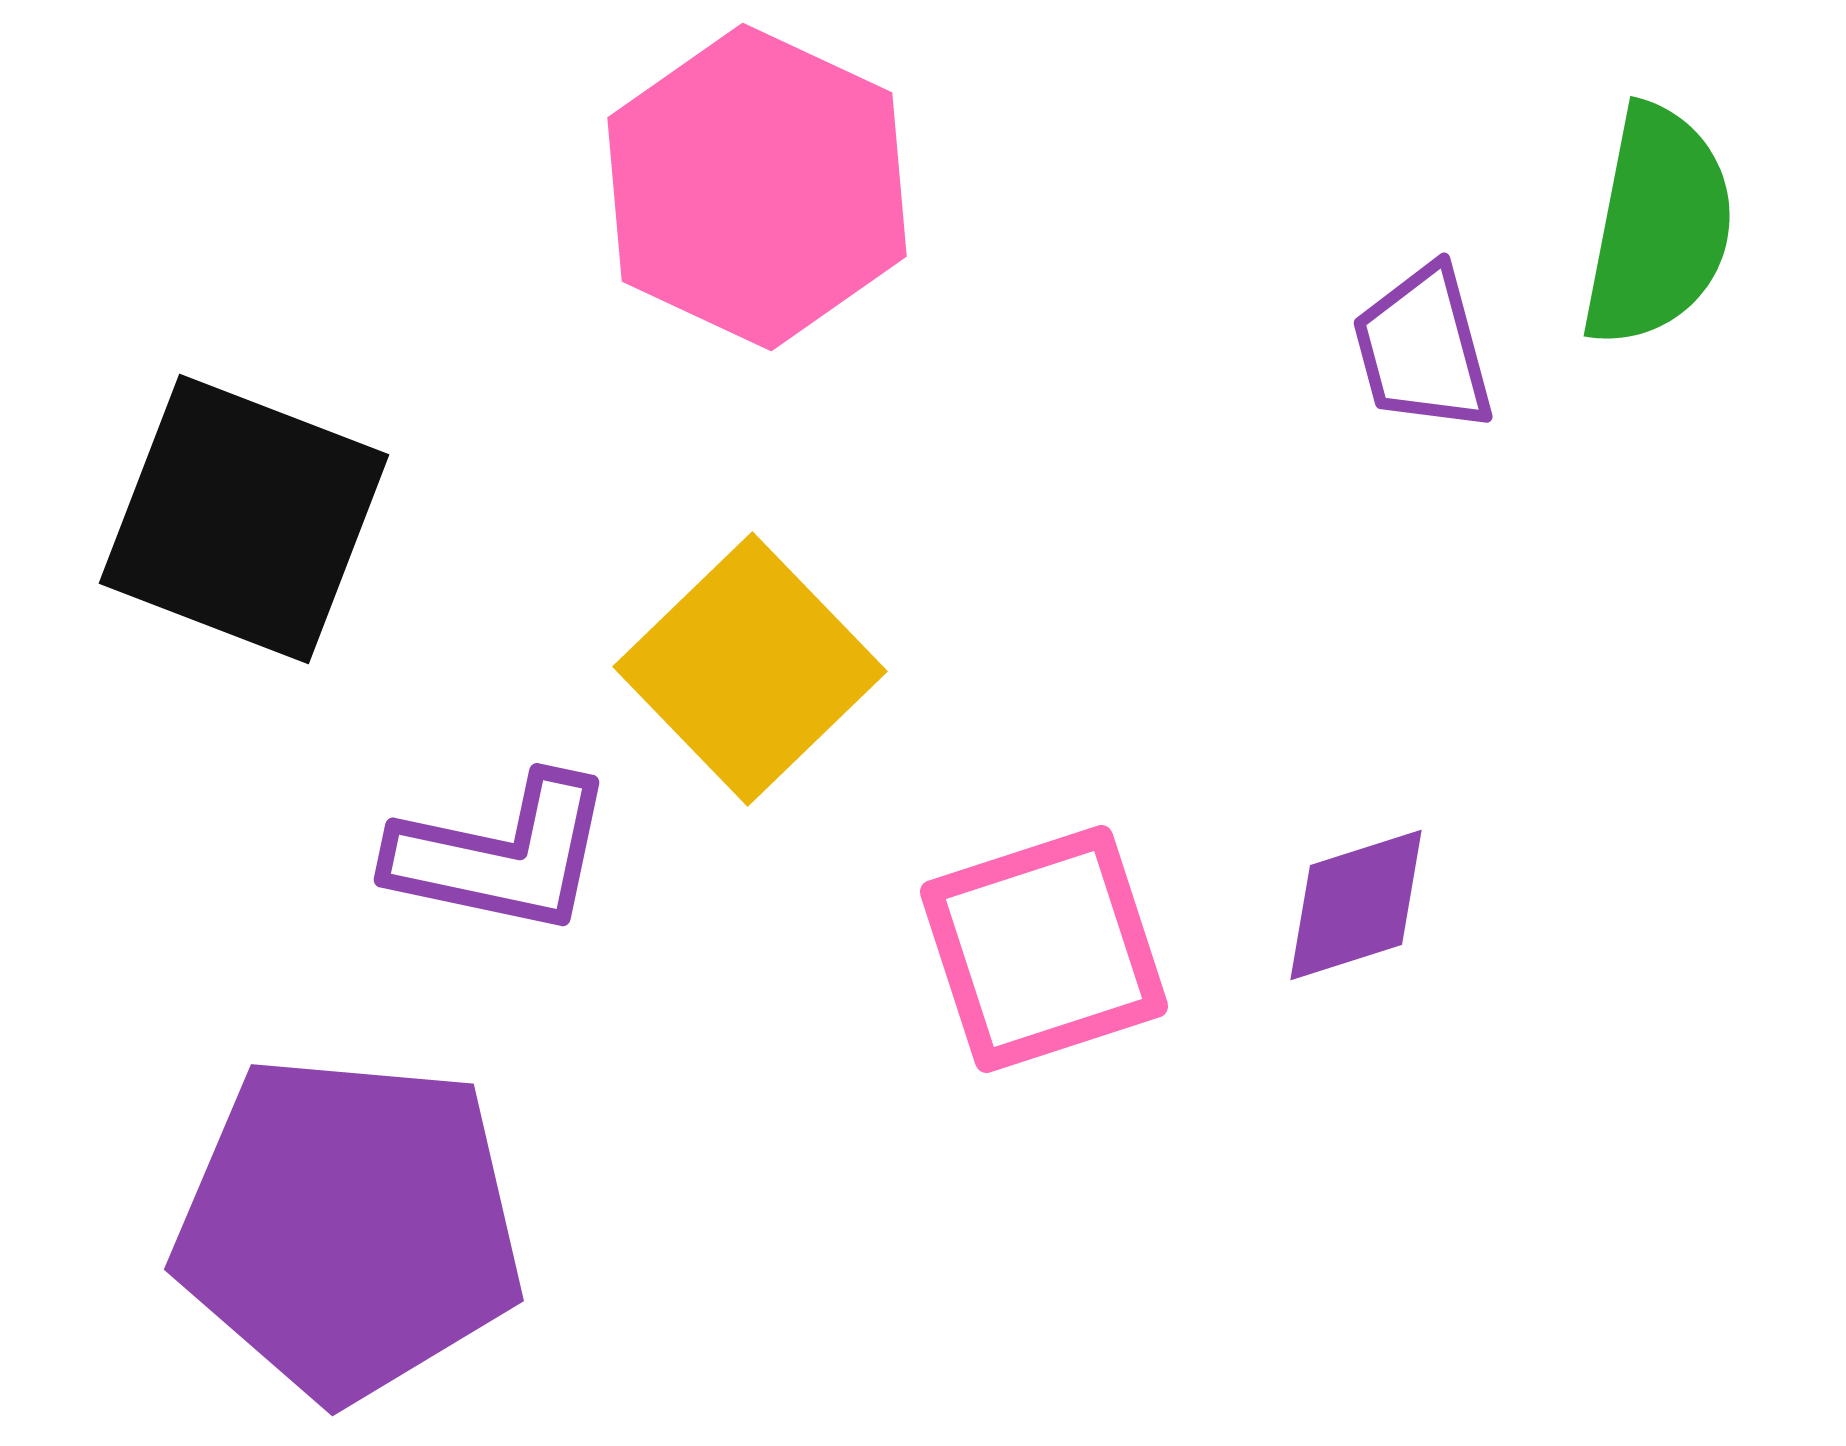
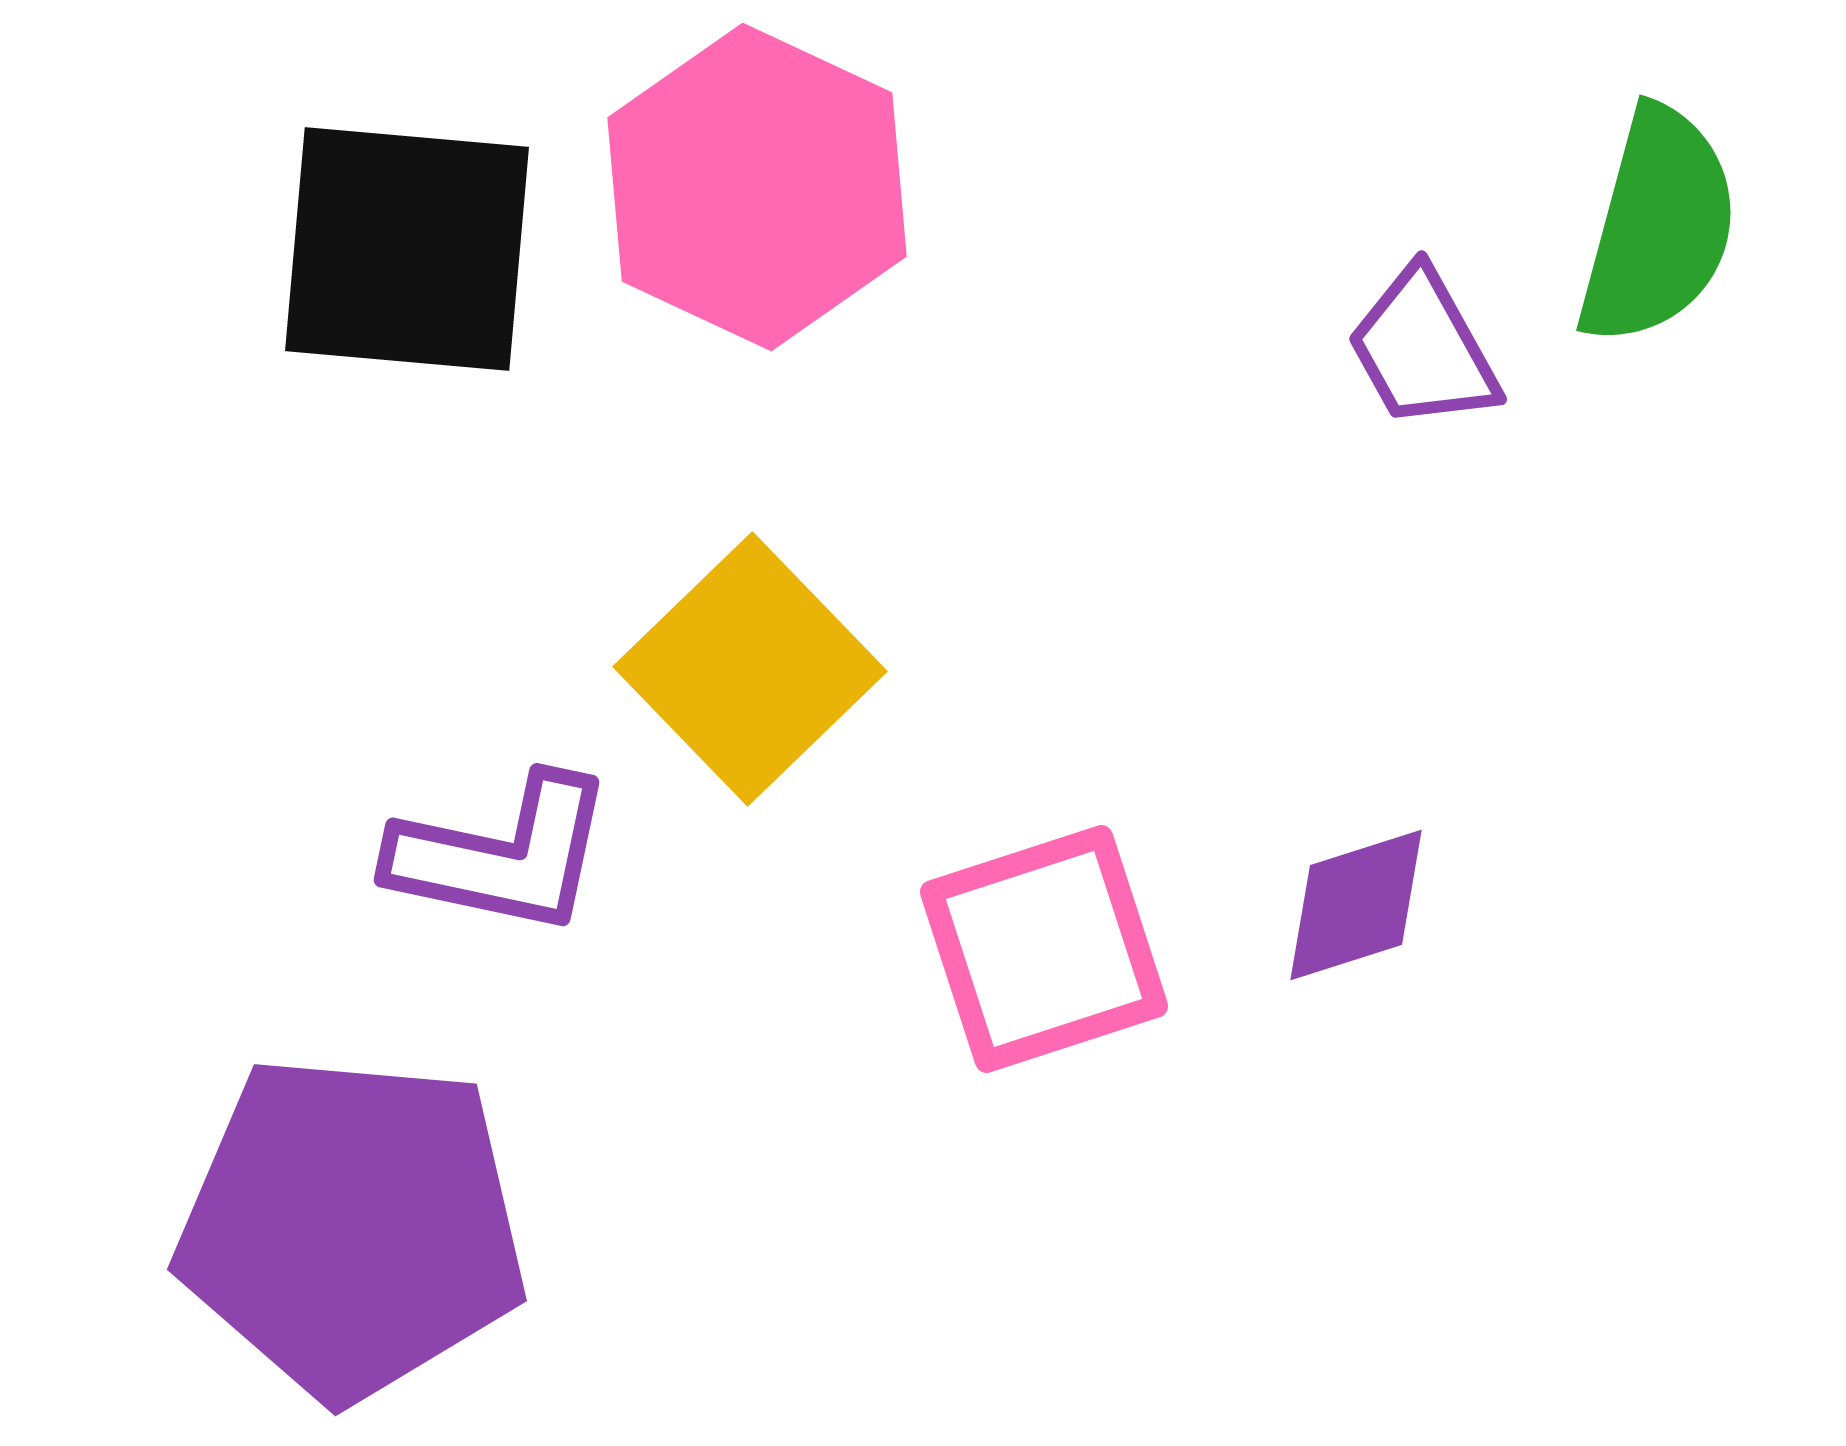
green semicircle: rotated 4 degrees clockwise
purple trapezoid: rotated 14 degrees counterclockwise
black square: moved 163 px right, 270 px up; rotated 16 degrees counterclockwise
purple pentagon: moved 3 px right
